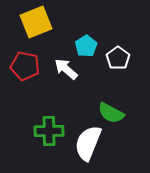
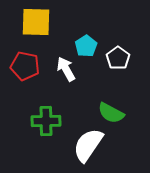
yellow square: rotated 24 degrees clockwise
white arrow: rotated 20 degrees clockwise
green cross: moved 3 px left, 10 px up
white semicircle: moved 2 px down; rotated 12 degrees clockwise
